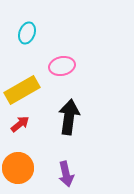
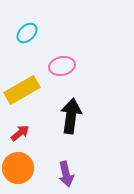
cyan ellipse: rotated 25 degrees clockwise
black arrow: moved 2 px right, 1 px up
red arrow: moved 9 px down
